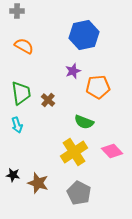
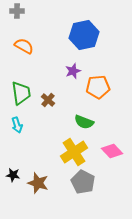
gray pentagon: moved 4 px right, 11 px up
